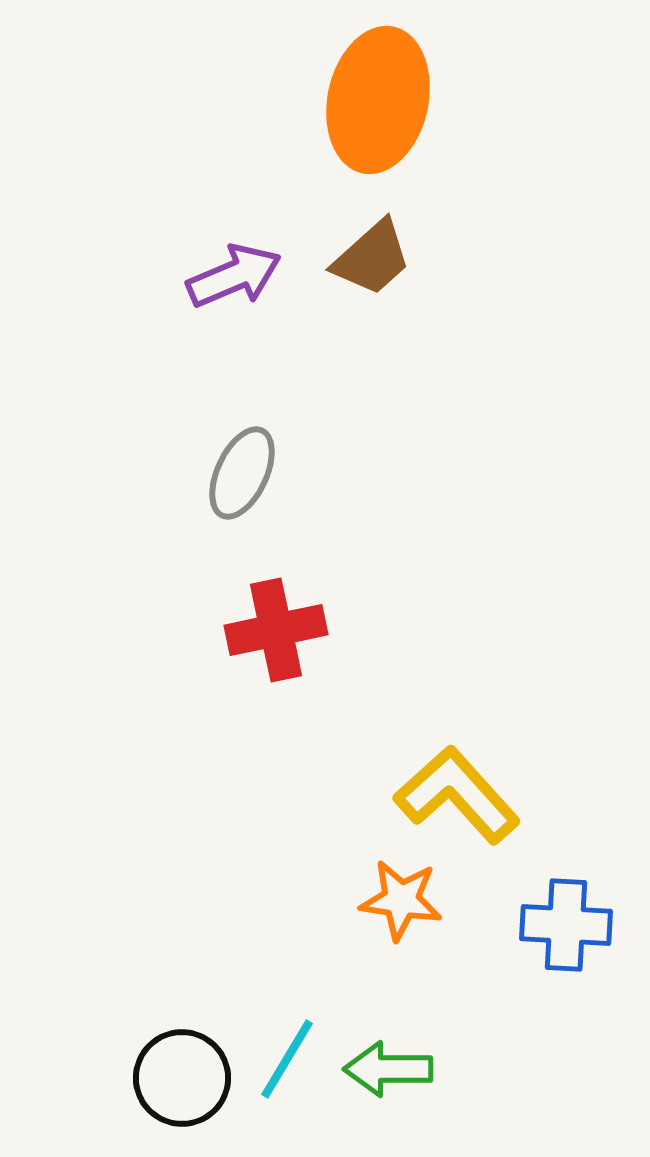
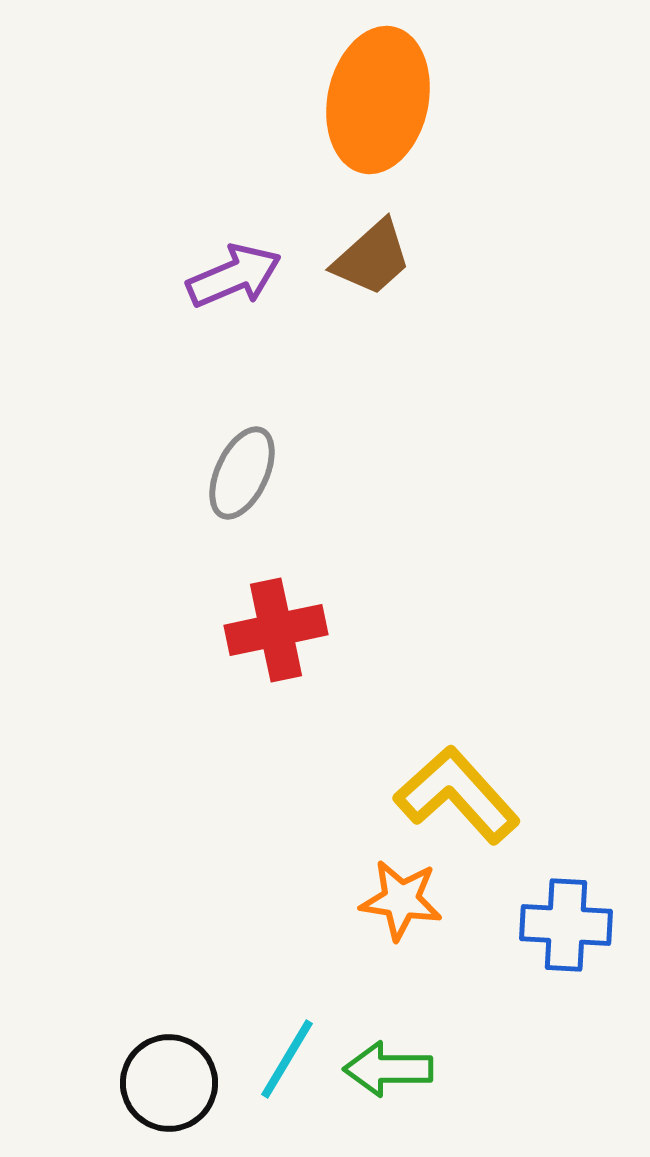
black circle: moved 13 px left, 5 px down
